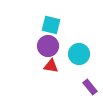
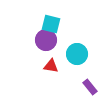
cyan square: moved 1 px up
purple circle: moved 2 px left, 6 px up
cyan circle: moved 2 px left
